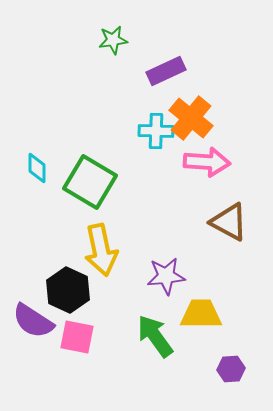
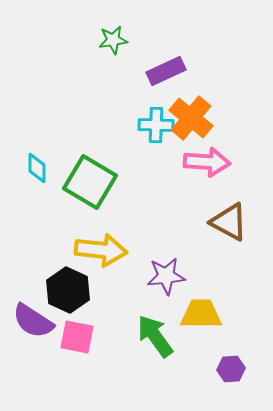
cyan cross: moved 6 px up
yellow arrow: rotated 72 degrees counterclockwise
